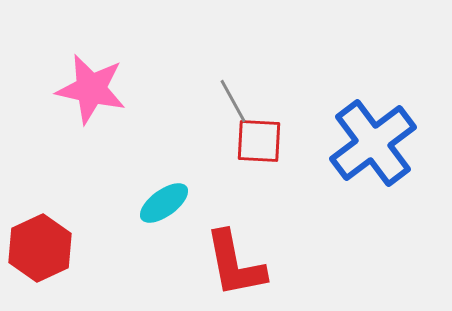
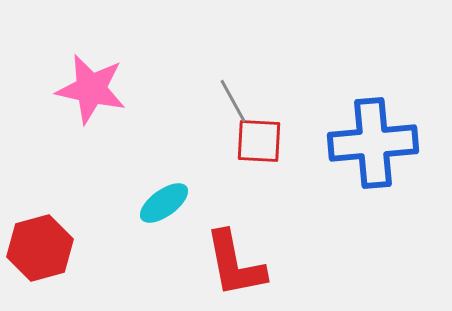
blue cross: rotated 32 degrees clockwise
red hexagon: rotated 10 degrees clockwise
